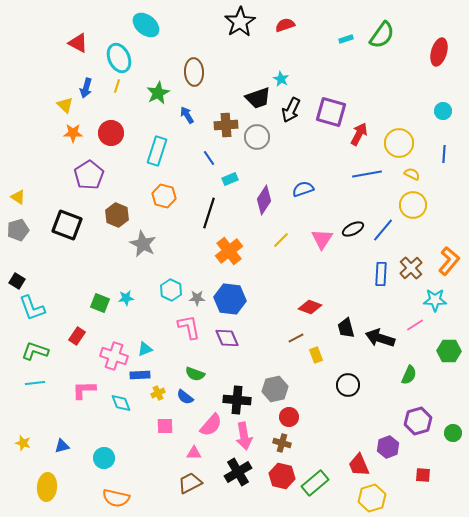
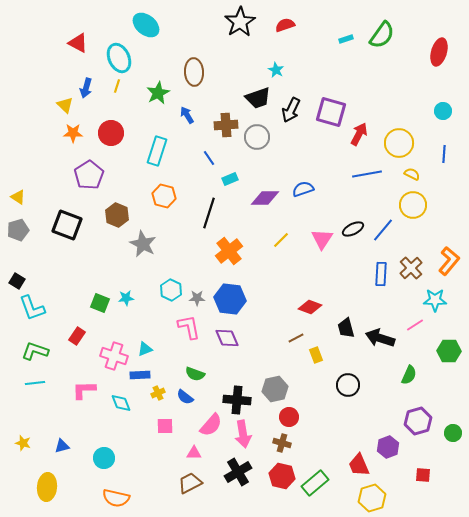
cyan star at (281, 79): moved 5 px left, 9 px up
purple diamond at (264, 200): moved 1 px right, 2 px up; rotated 56 degrees clockwise
pink arrow at (244, 436): moved 1 px left, 2 px up
